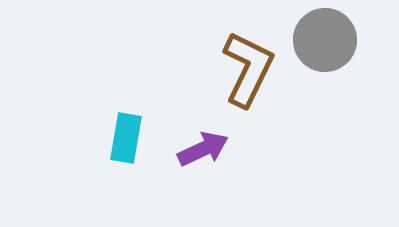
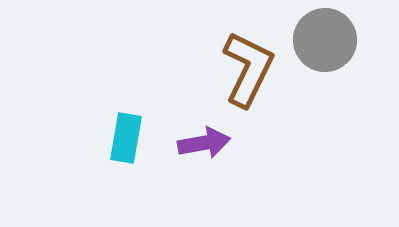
purple arrow: moved 1 px right, 6 px up; rotated 15 degrees clockwise
